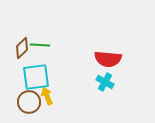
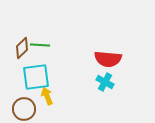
brown circle: moved 5 px left, 7 px down
